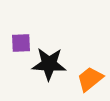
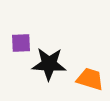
orange trapezoid: rotated 56 degrees clockwise
